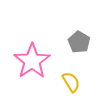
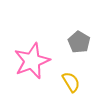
pink star: rotated 12 degrees clockwise
